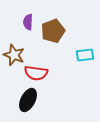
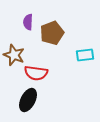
brown pentagon: moved 1 px left, 2 px down
